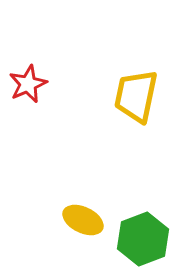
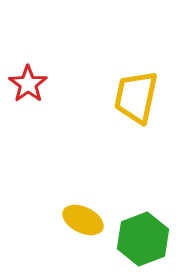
red star: rotated 12 degrees counterclockwise
yellow trapezoid: moved 1 px down
